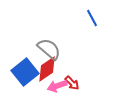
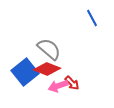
red diamond: rotated 56 degrees clockwise
pink arrow: moved 1 px right
